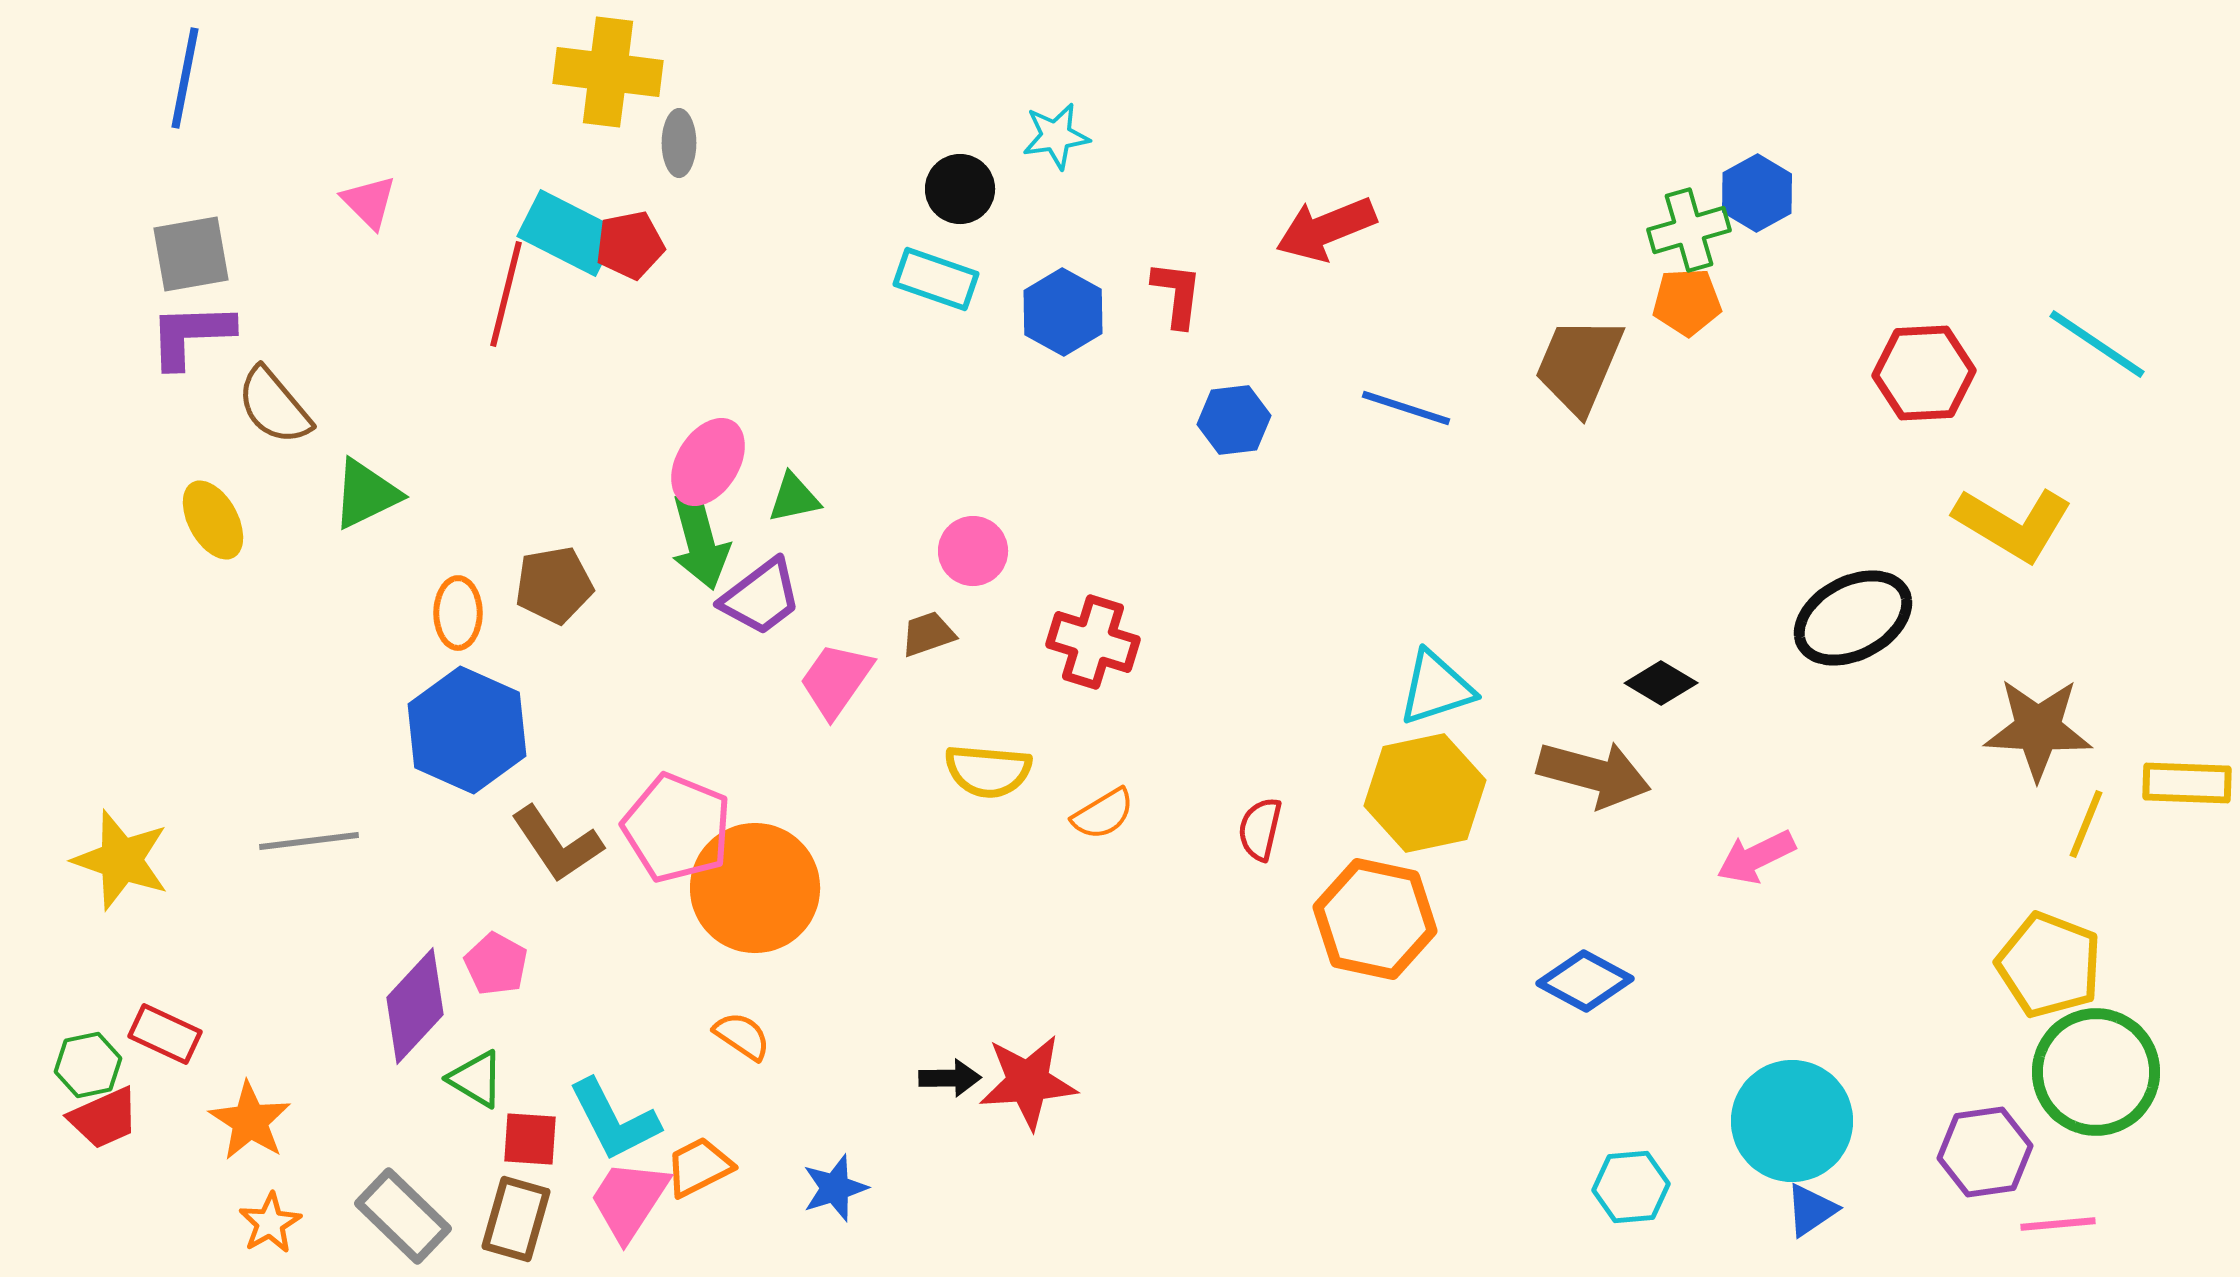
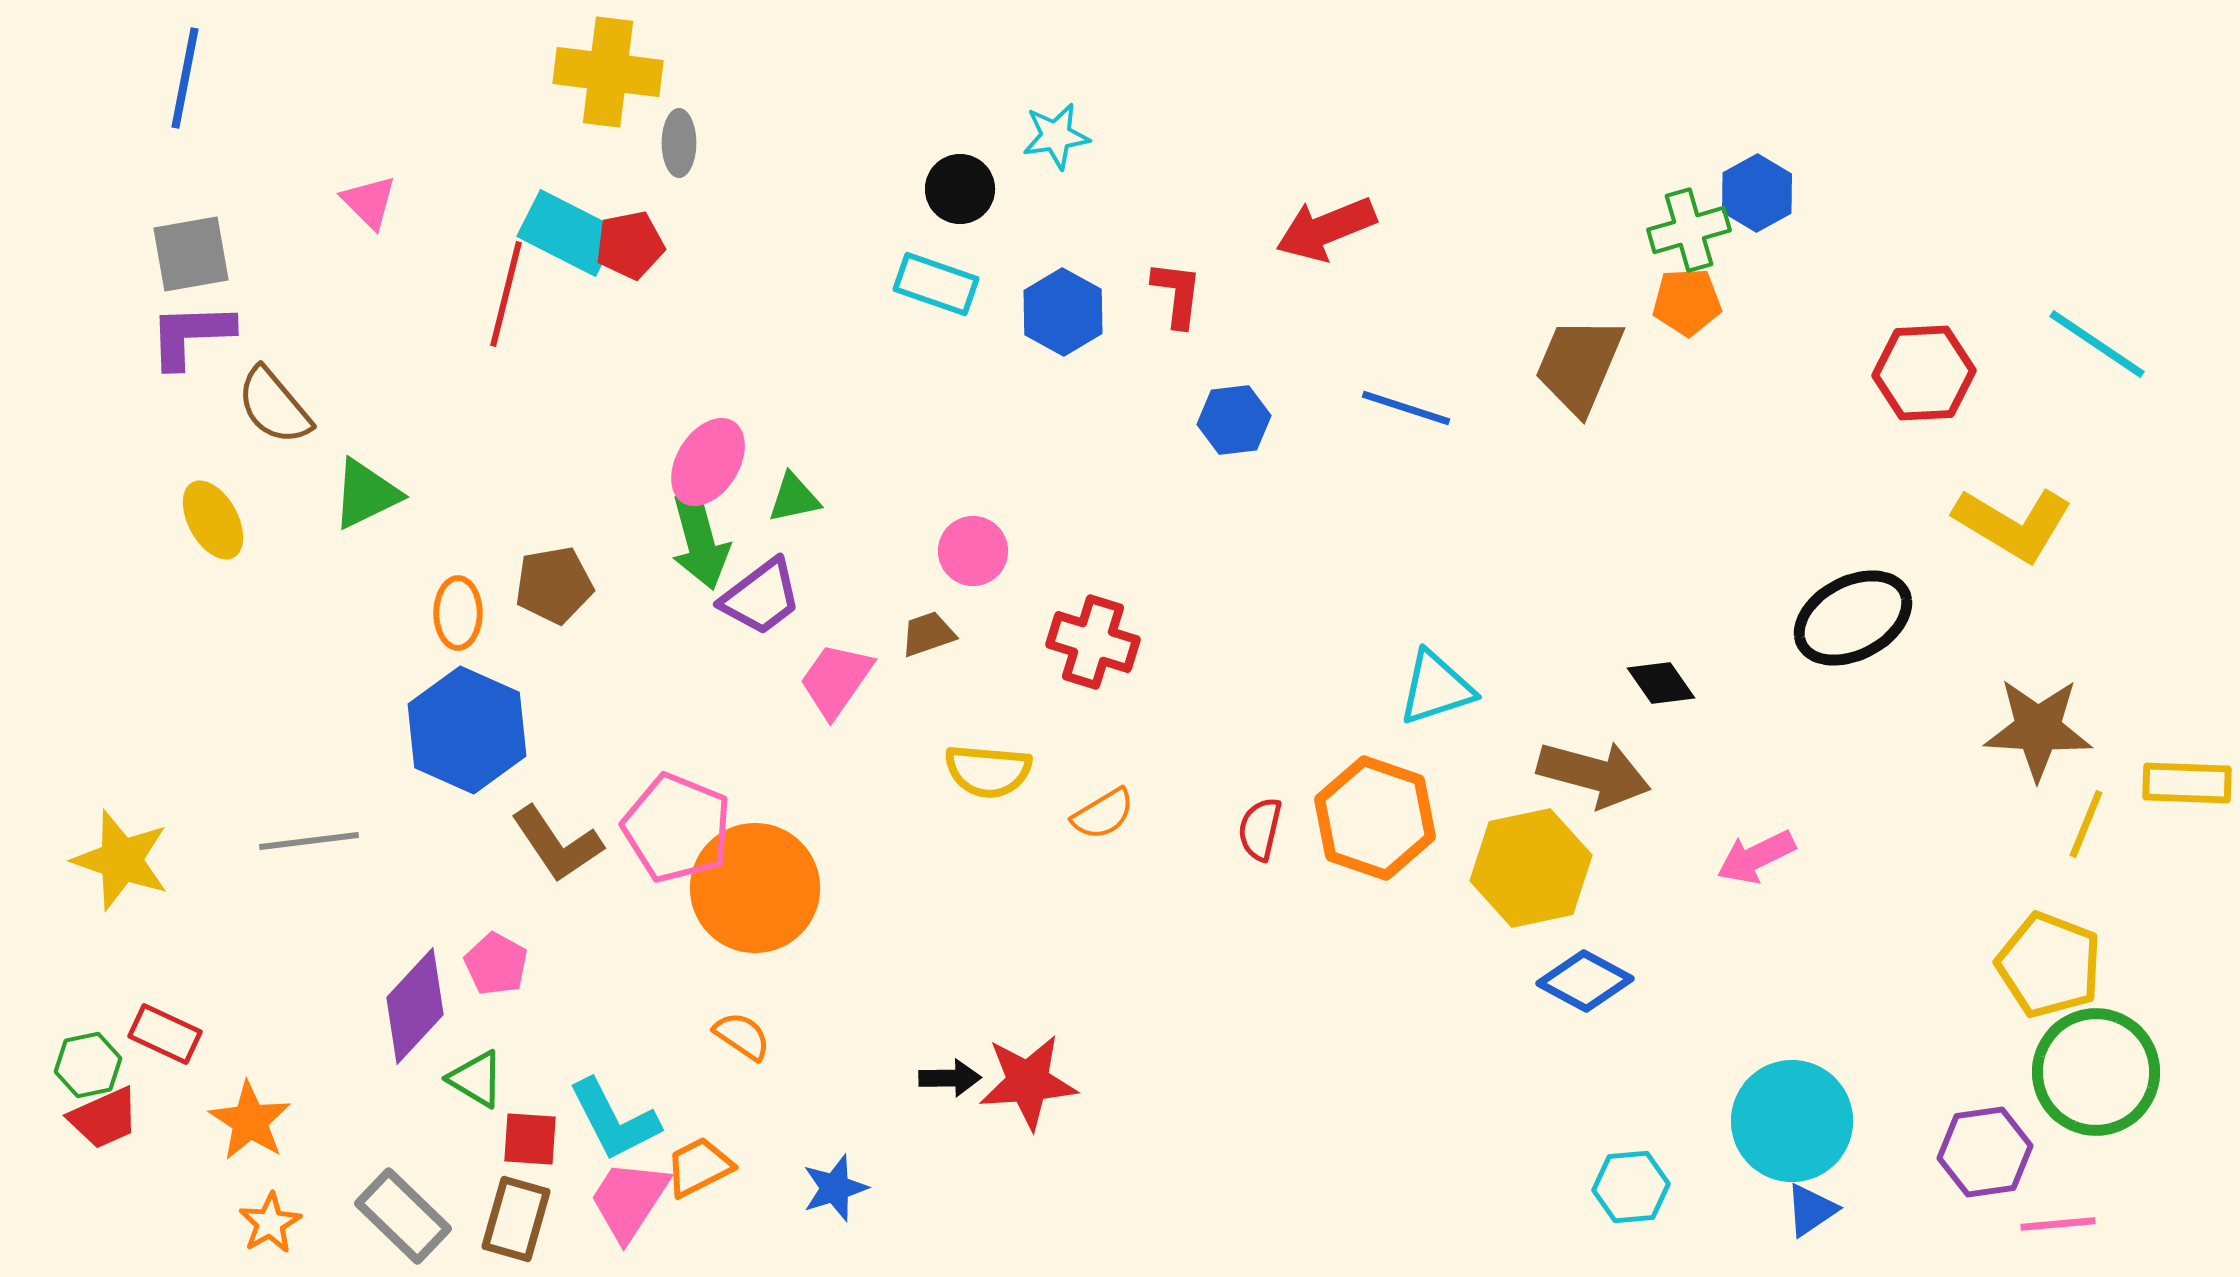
cyan rectangle at (936, 279): moved 5 px down
black diamond at (1661, 683): rotated 24 degrees clockwise
yellow hexagon at (1425, 793): moved 106 px right, 75 px down
orange hexagon at (1375, 919): moved 101 px up; rotated 7 degrees clockwise
